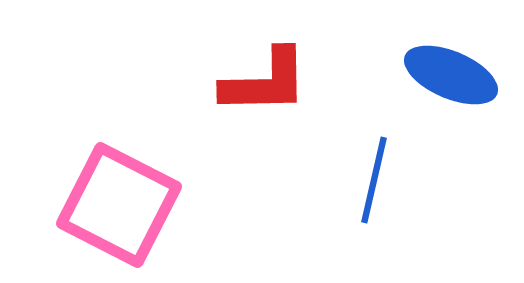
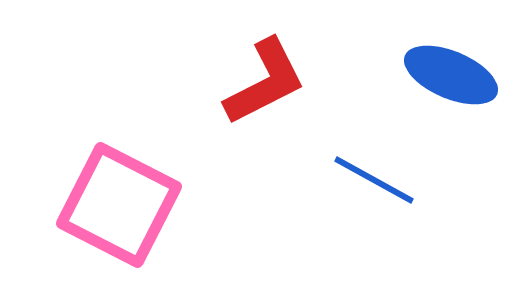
red L-shape: rotated 26 degrees counterclockwise
blue line: rotated 74 degrees counterclockwise
